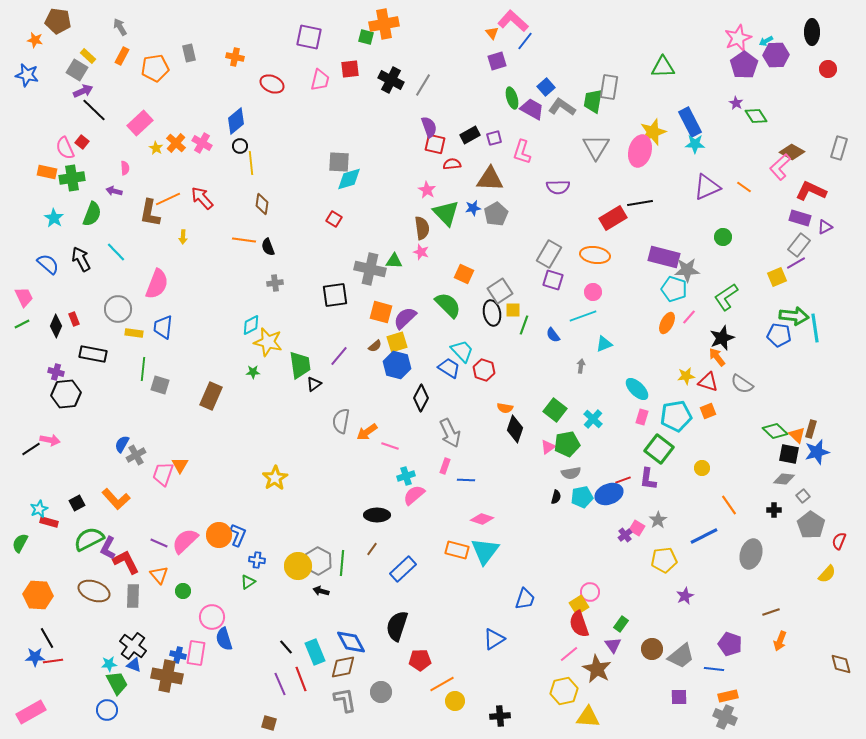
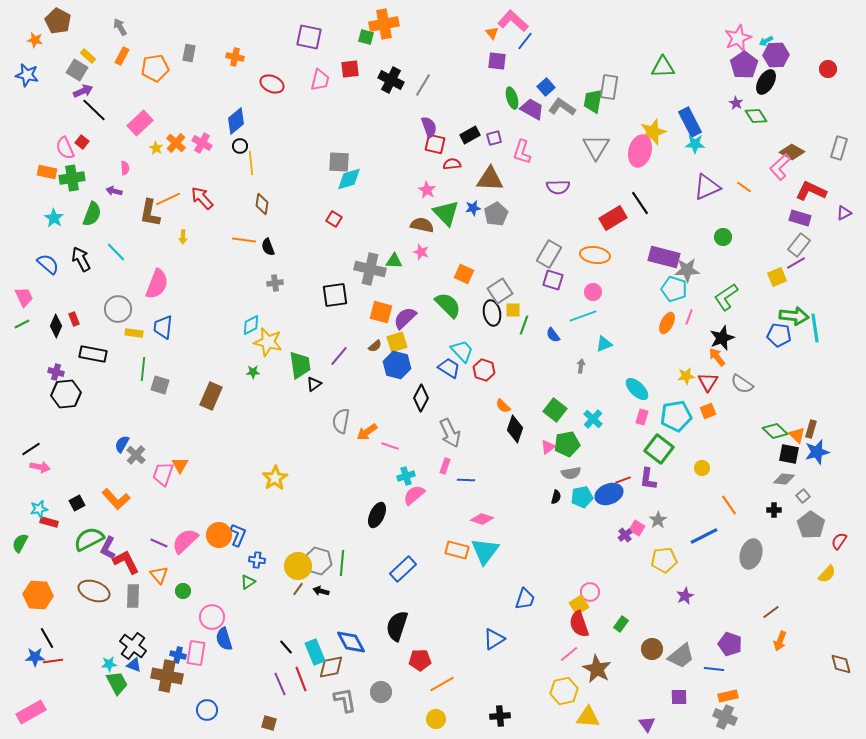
brown pentagon at (58, 21): rotated 20 degrees clockwise
black ellipse at (812, 32): moved 46 px left, 50 px down; rotated 30 degrees clockwise
gray rectangle at (189, 53): rotated 24 degrees clockwise
purple square at (497, 61): rotated 24 degrees clockwise
black line at (640, 203): rotated 65 degrees clockwise
purple triangle at (825, 227): moved 19 px right, 14 px up
brown semicircle at (422, 228): moved 3 px up; rotated 70 degrees counterclockwise
pink line at (689, 317): rotated 21 degrees counterclockwise
red triangle at (708, 382): rotated 45 degrees clockwise
orange semicircle at (505, 408): moved 2 px left, 2 px up; rotated 35 degrees clockwise
pink arrow at (50, 440): moved 10 px left, 27 px down
gray cross at (136, 455): rotated 18 degrees counterclockwise
cyan star at (39, 509): rotated 12 degrees clockwise
black ellipse at (377, 515): rotated 65 degrees counterclockwise
red semicircle at (839, 541): rotated 12 degrees clockwise
brown line at (372, 549): moved 74 px left, 40 px down
gray hexagon at (318, 561): rotated 12 degrees counterclockwise
brown line at (771, 612): rotated 18 degrees counterclockwise
purple triangle at (613, 645): moved 34 px right, 79 px down
brown diamond at (343, 667): moved 12 px left
yellow circle at (455, 701): moved 19 px left, 18 px down
blue circle at (107, 710): moved 100 px right
